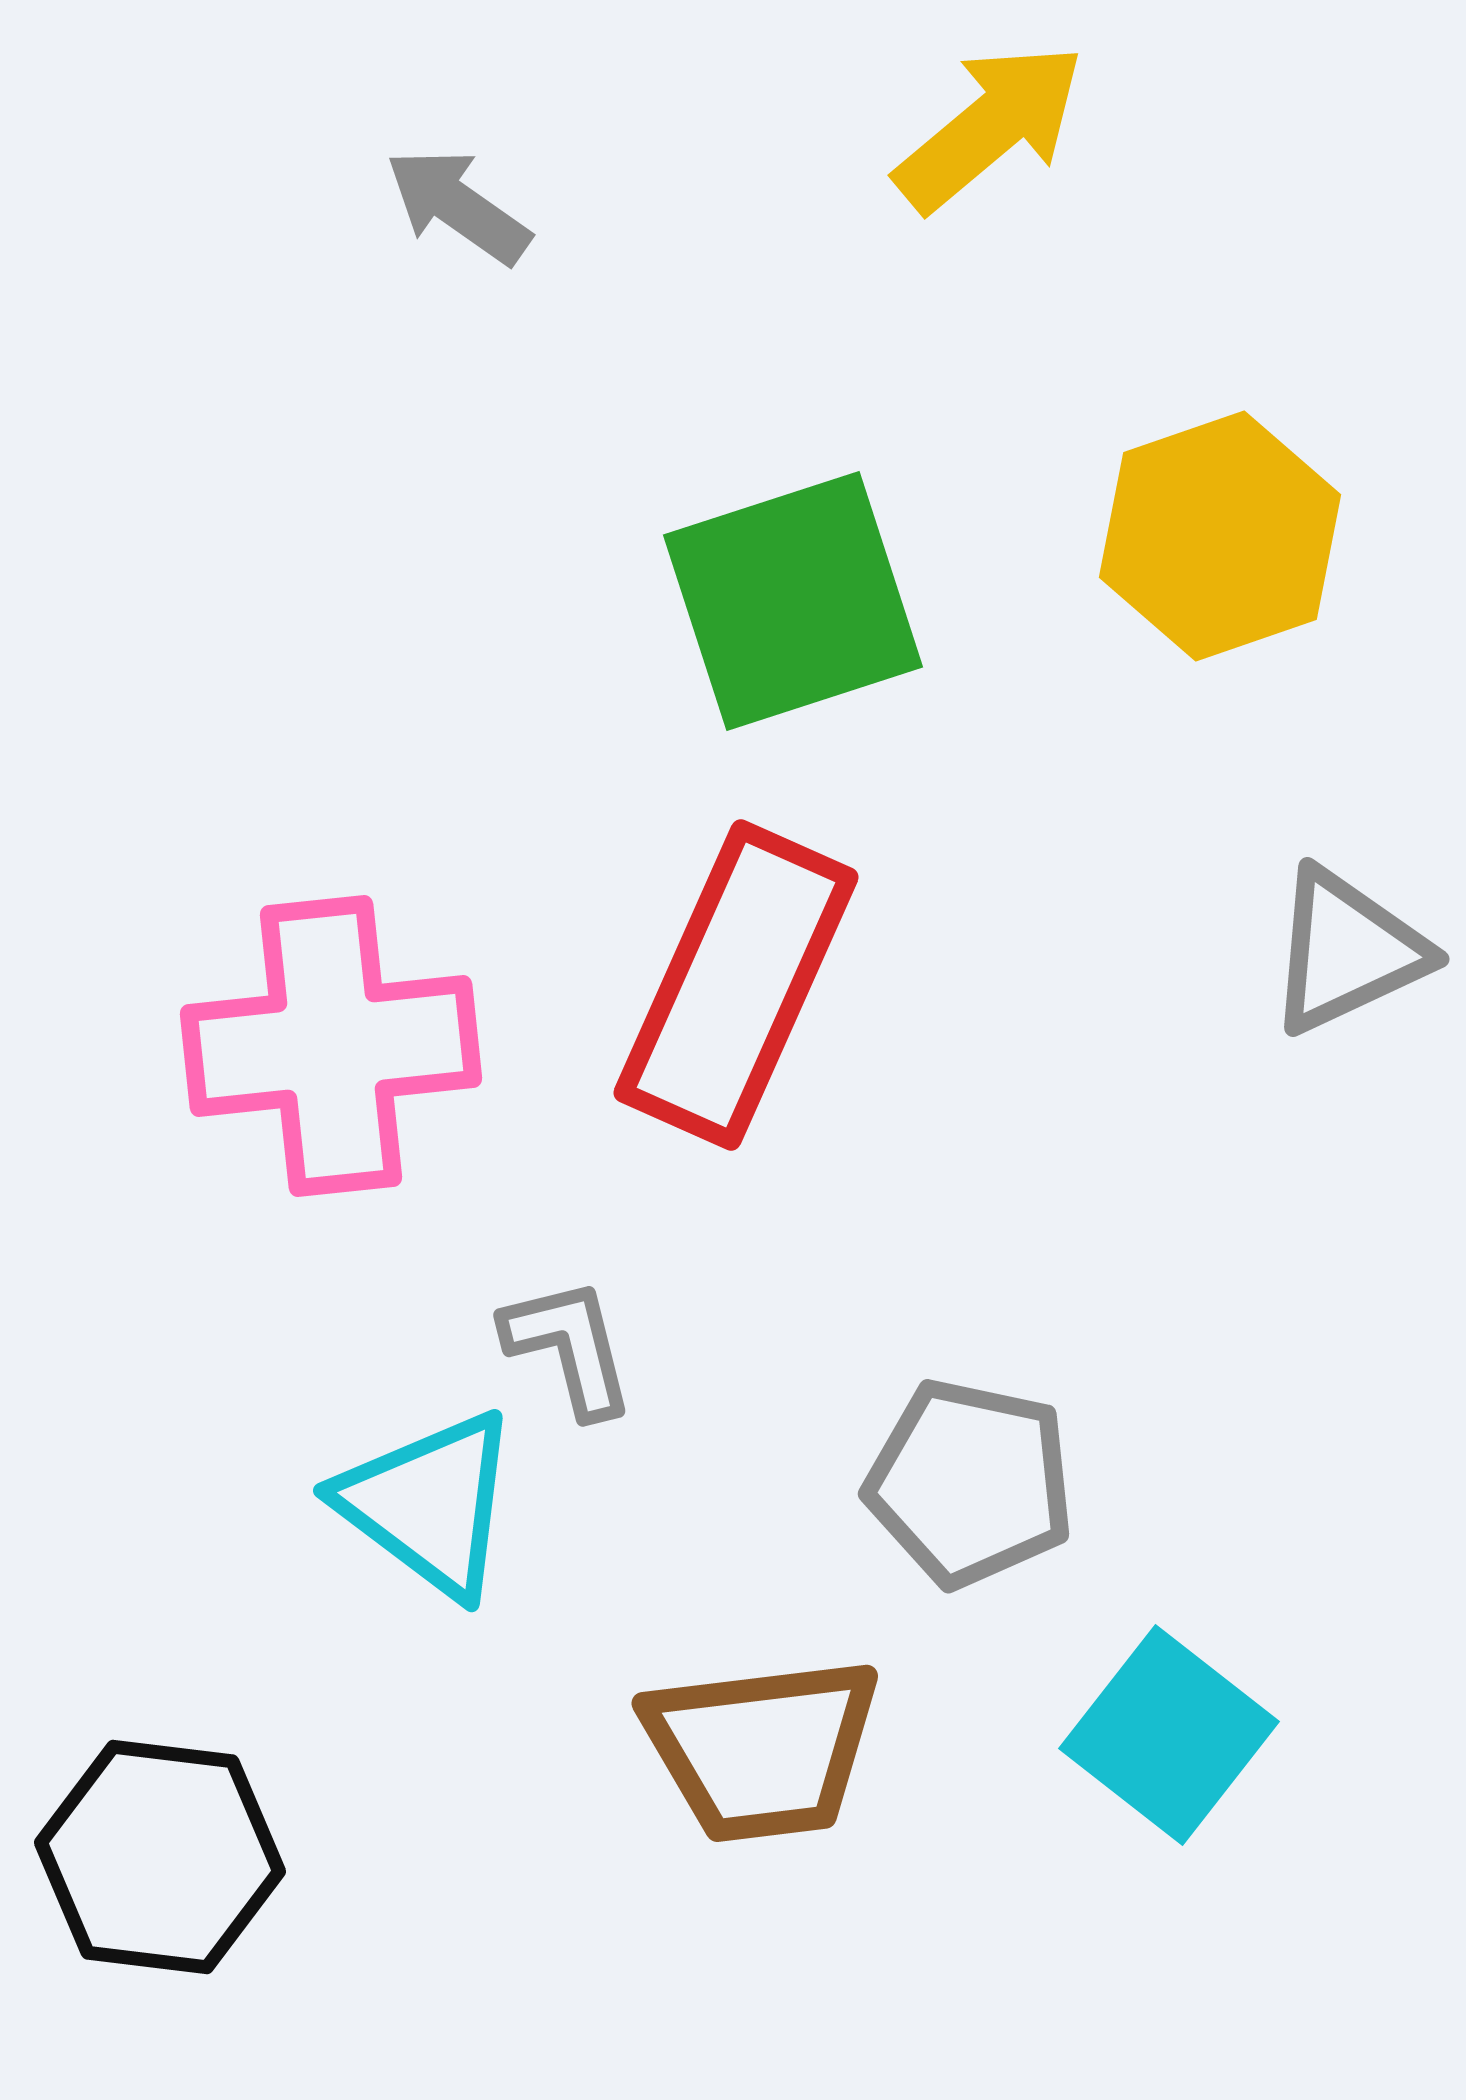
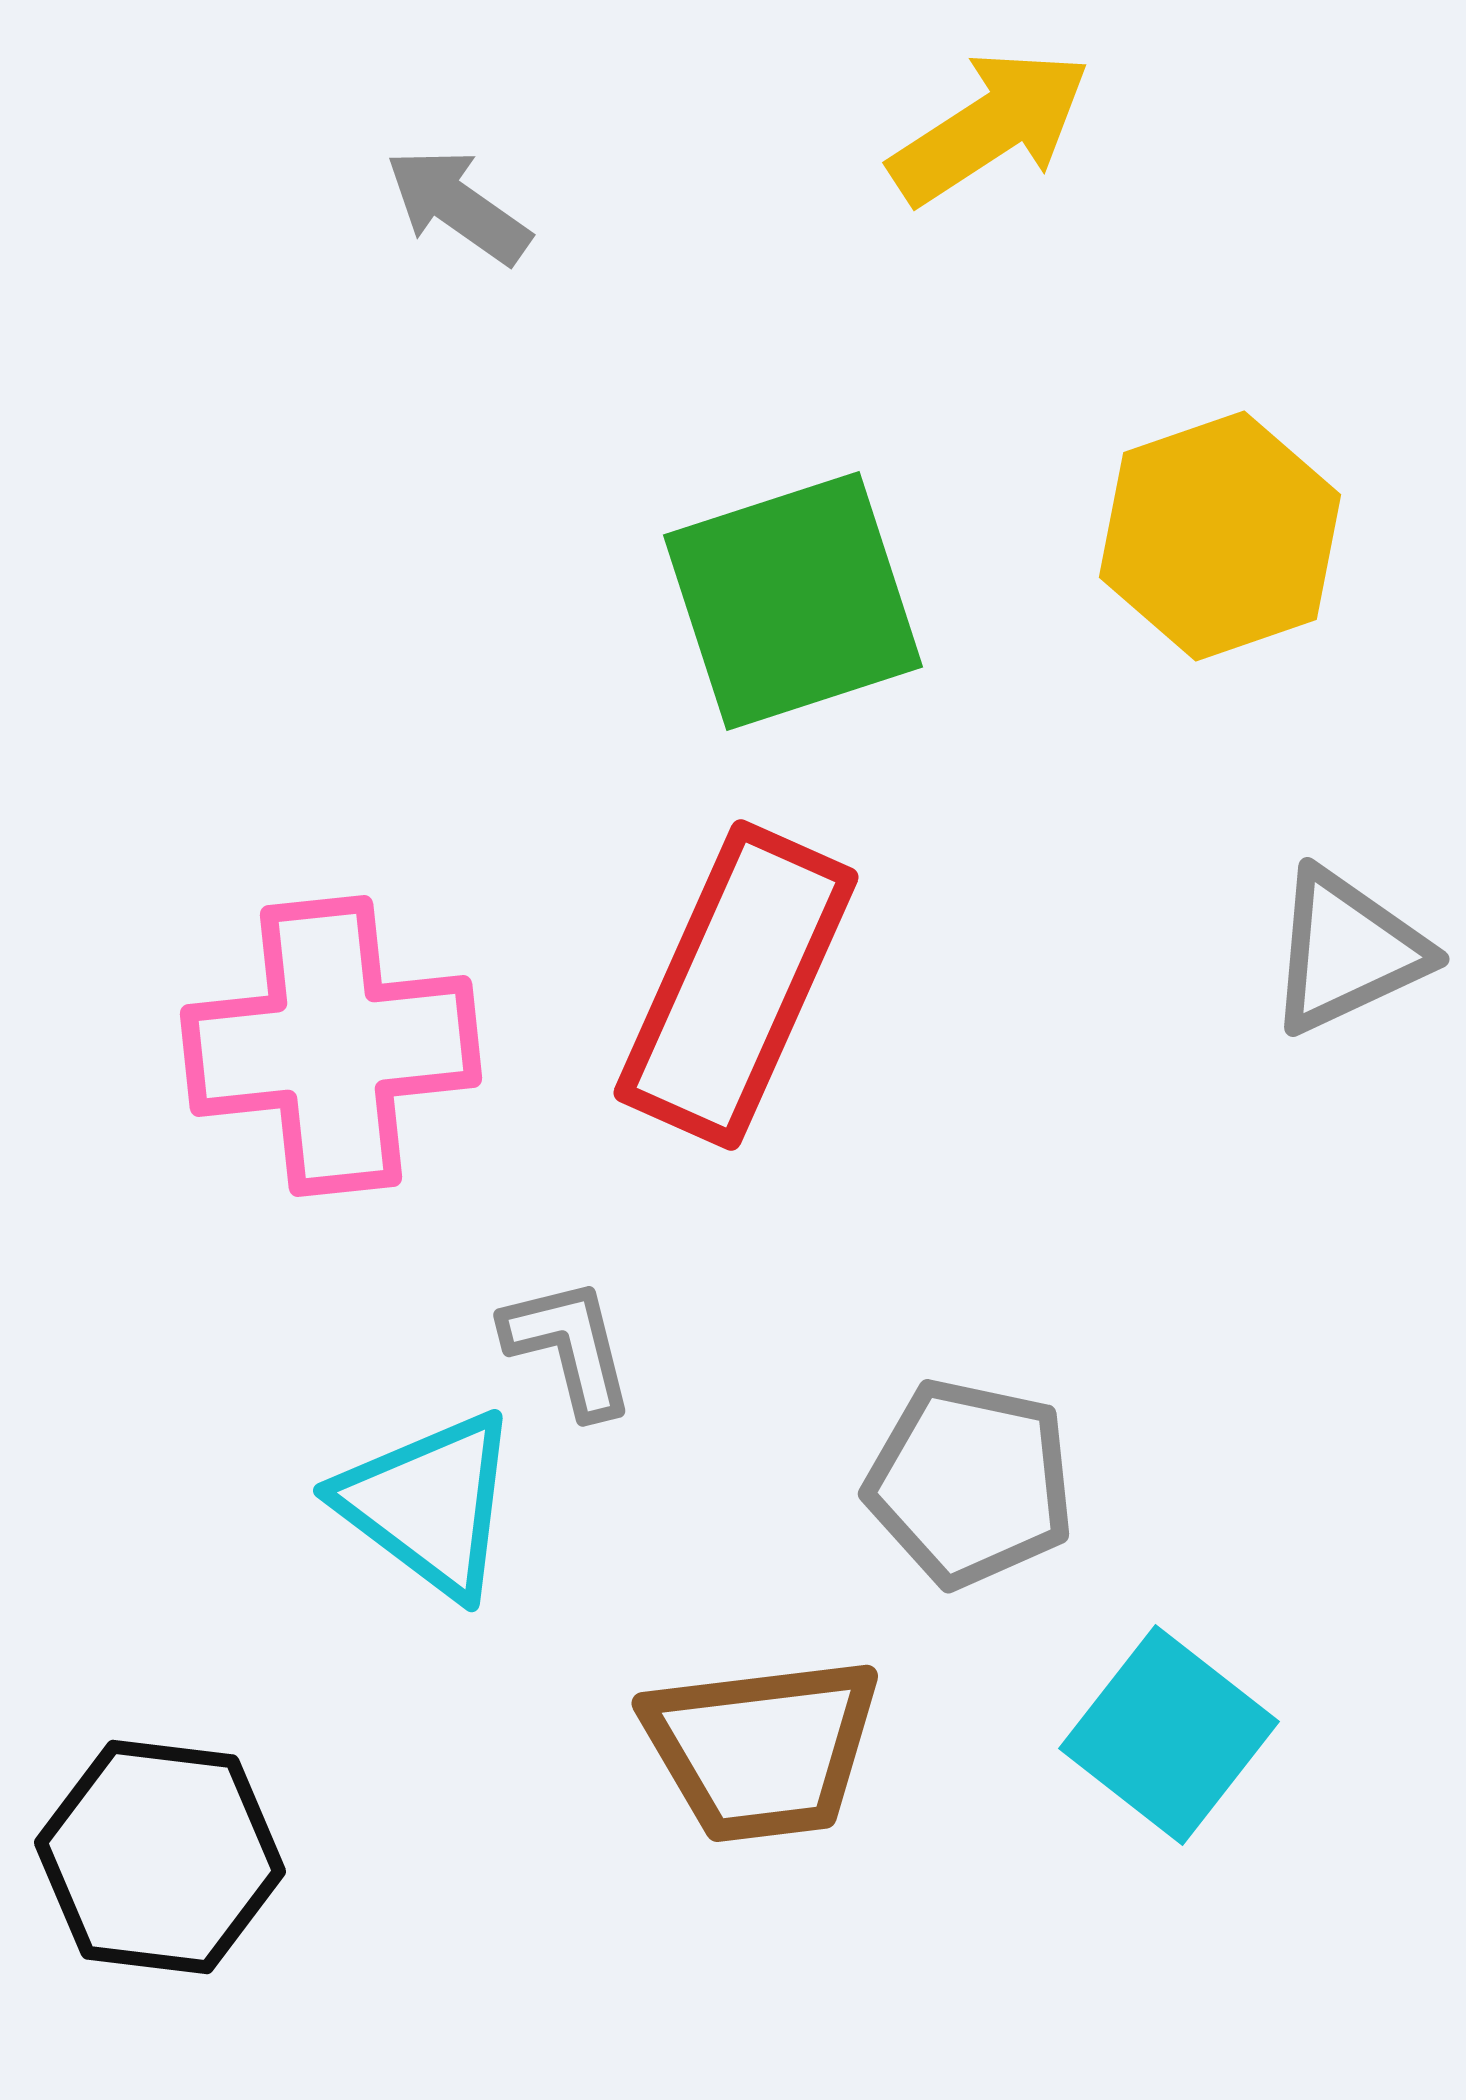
yellow arrow: rotated 7 degrees clockwise
